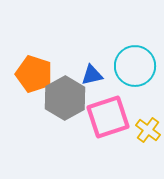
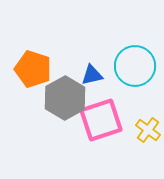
orange pentagon: moved 1 px left, 5 px up
pink square: moved 7 px left, 3 px down
